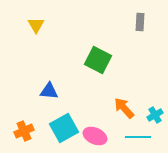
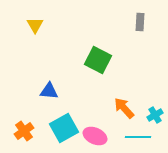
yellow triangle: moved 1 px left
orange cross: rotated 12 degrees counterclockwise
